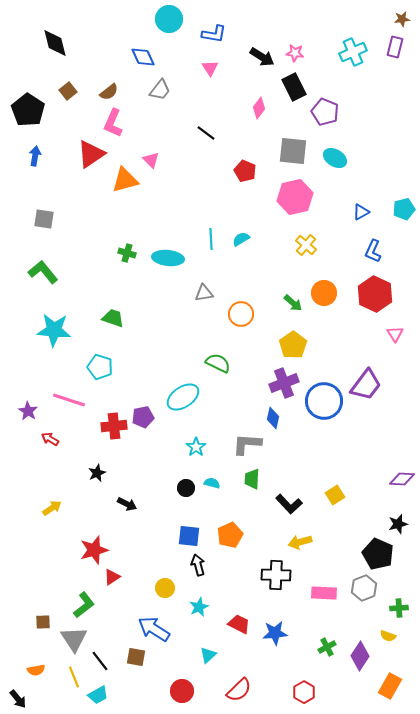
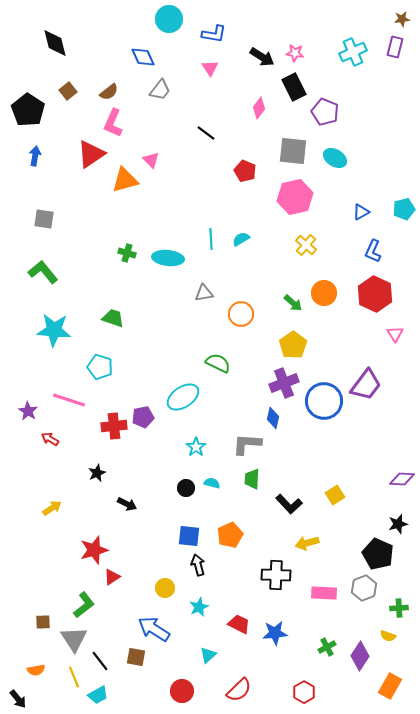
yellow arrow at (300, 542): moved 7 px right, 1 px down
